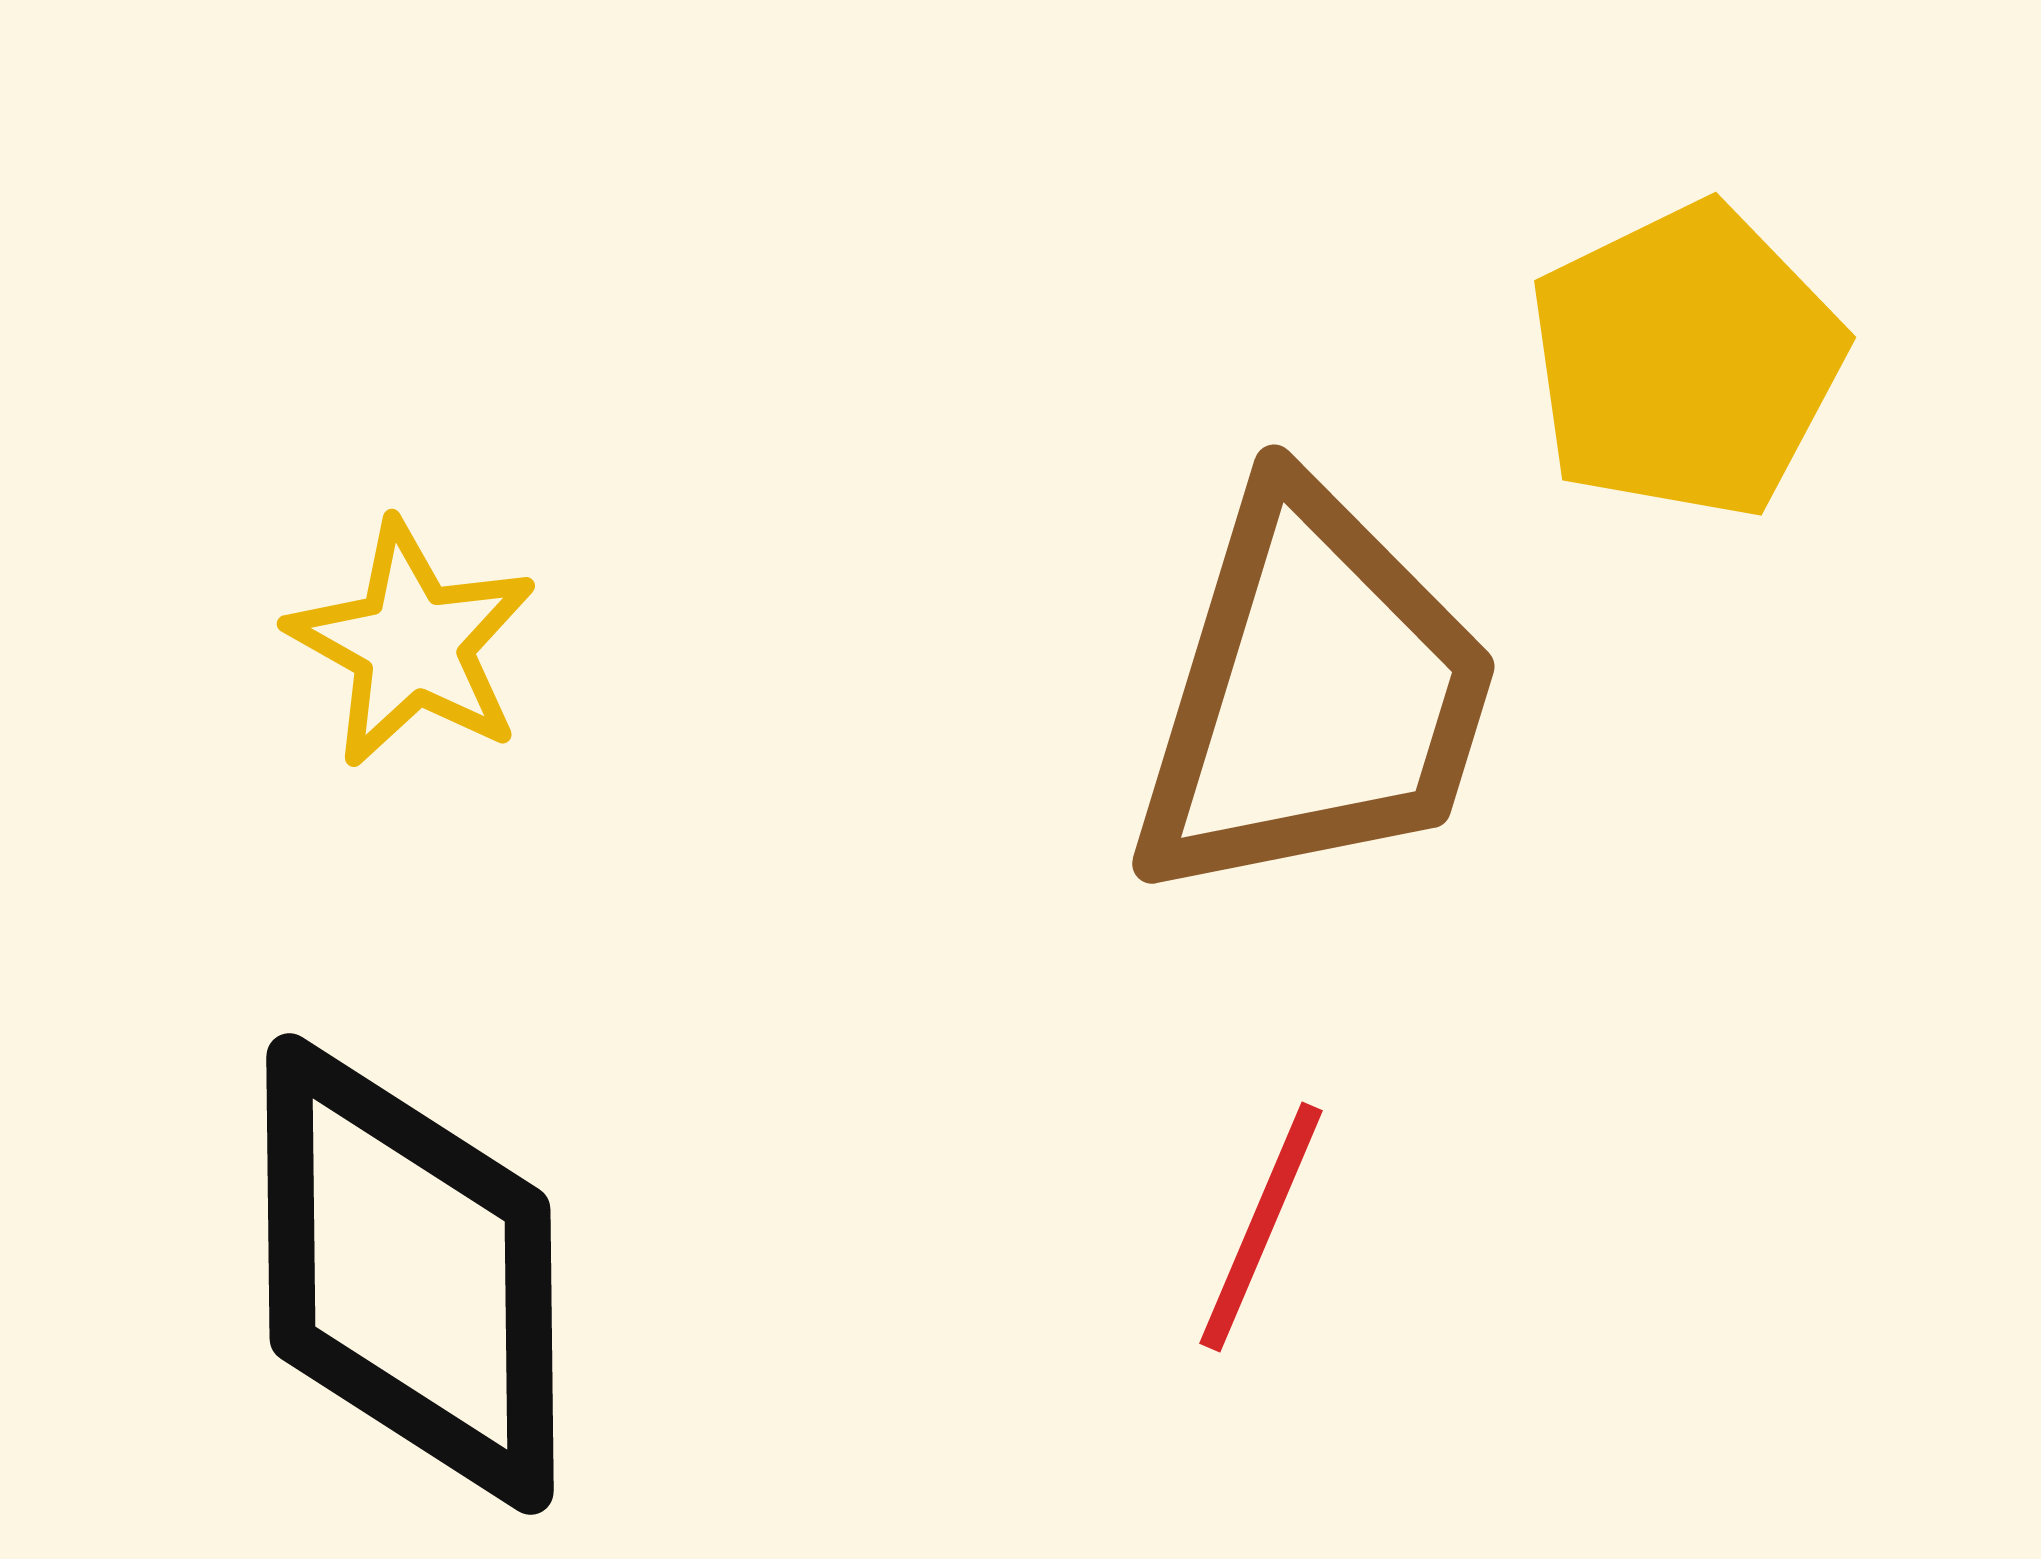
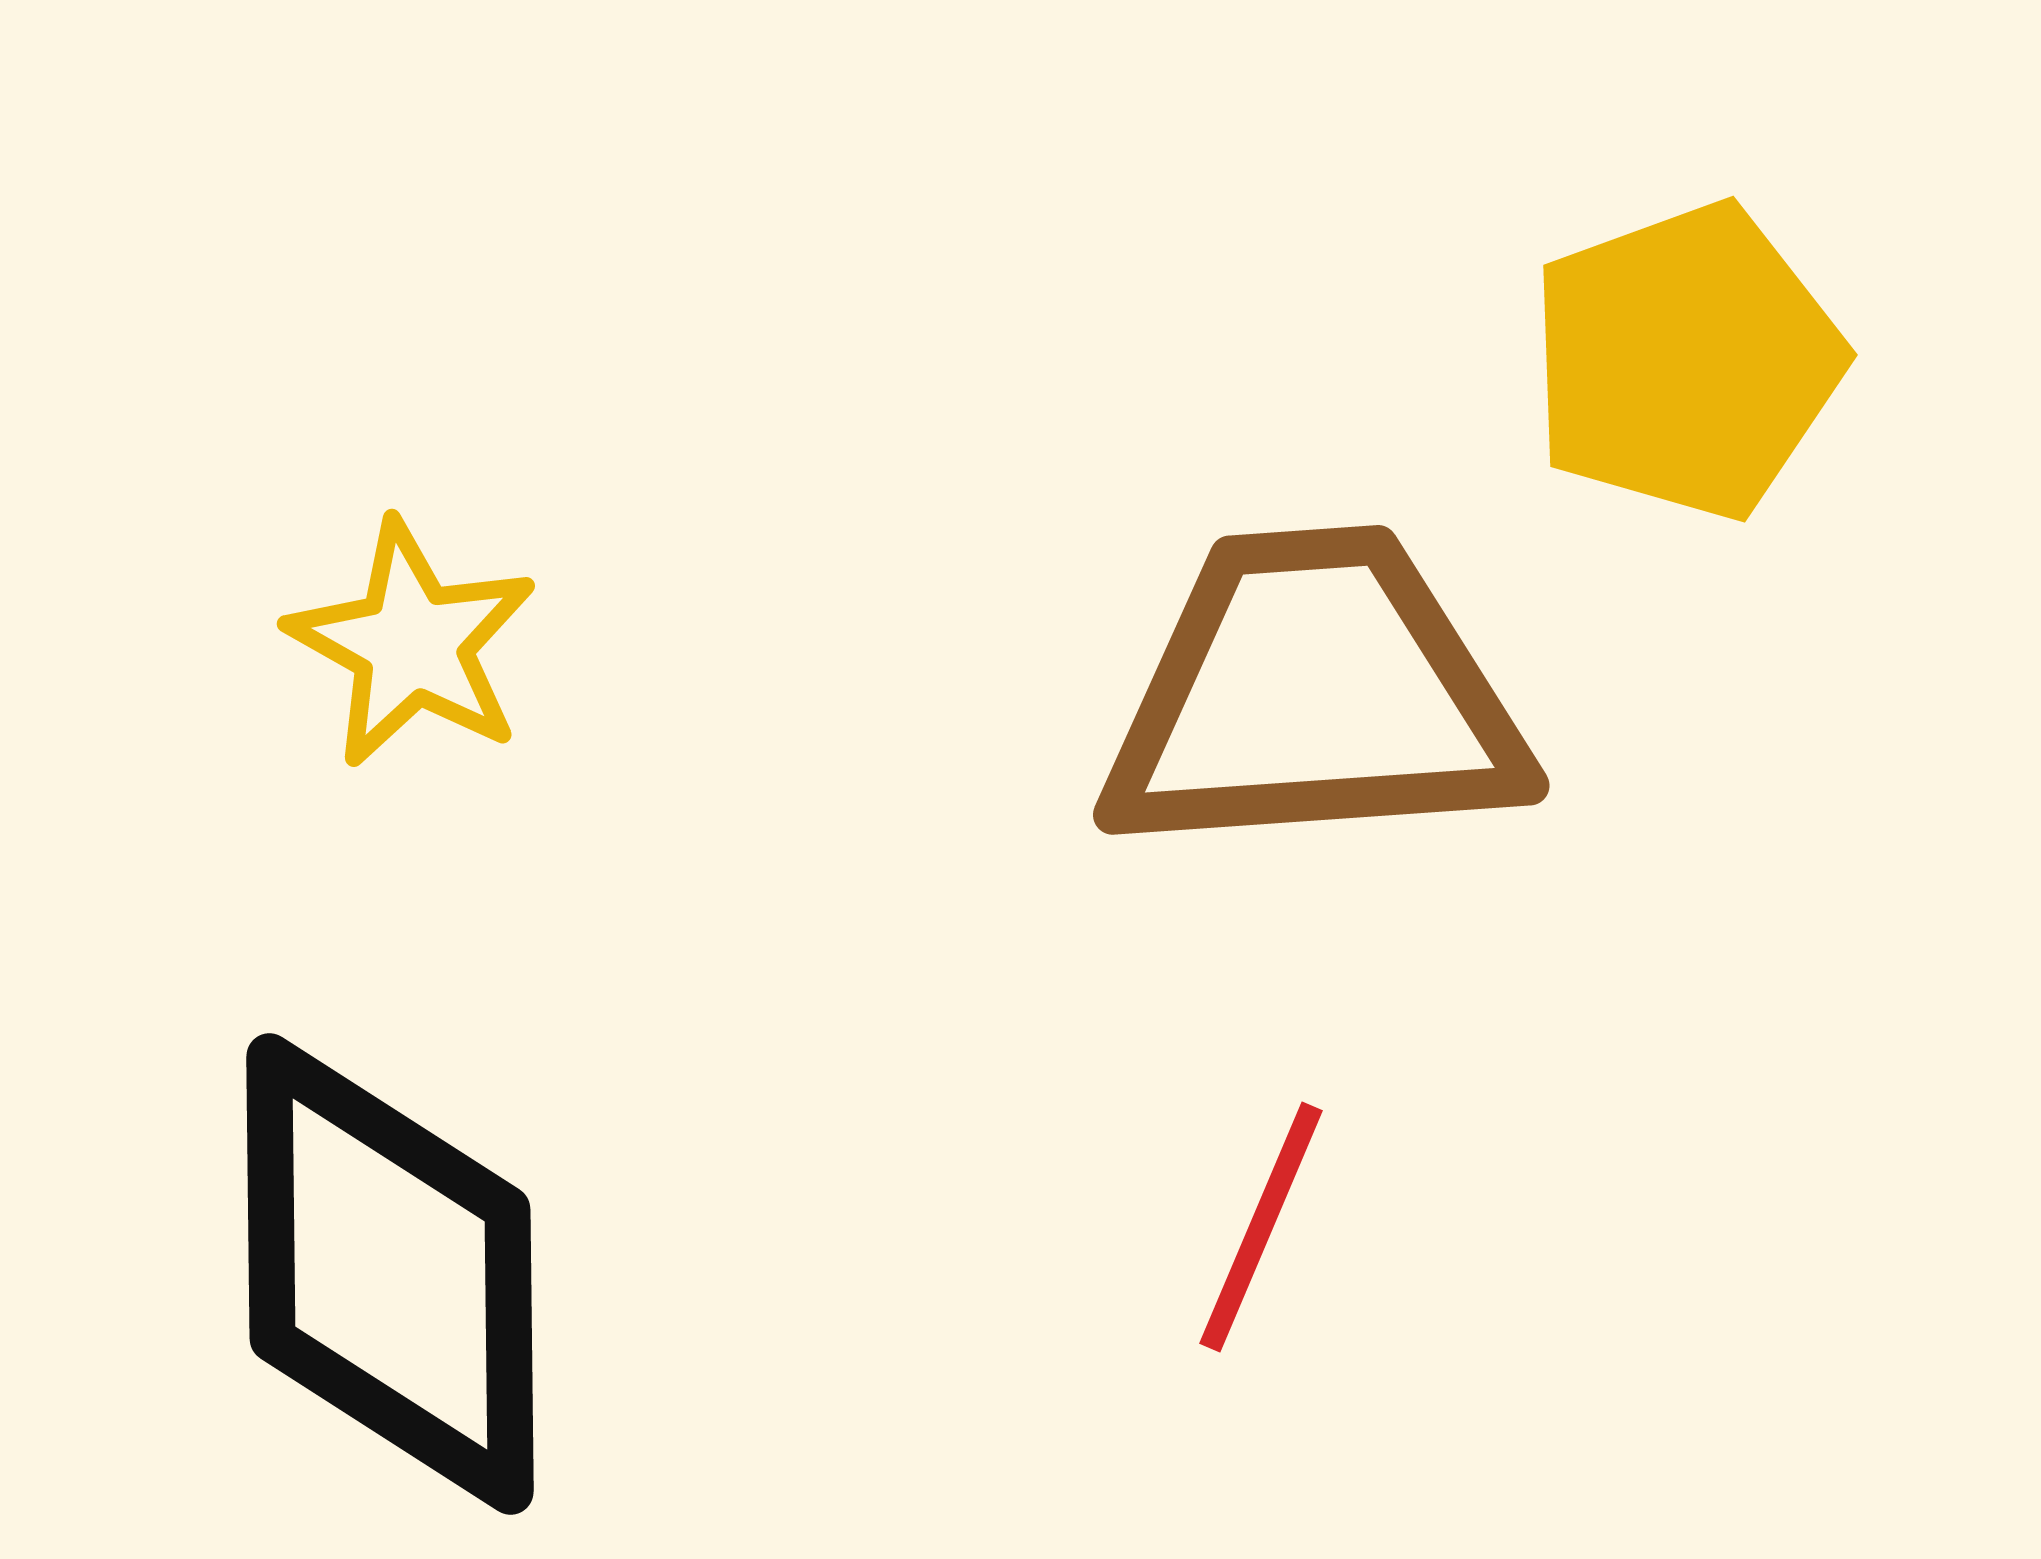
yellow pentagon: rotated 6 degrees clockwise
brown trapezoid: rotated 111 degrees counterclockwise
black diamond: moved 20 px left
